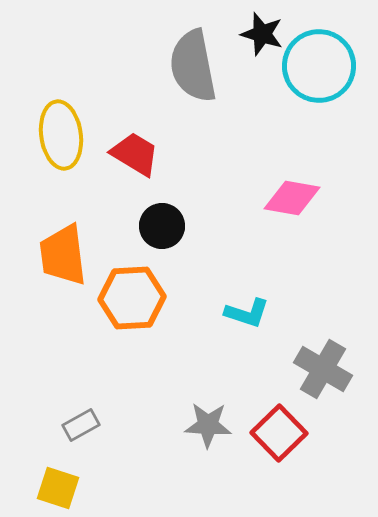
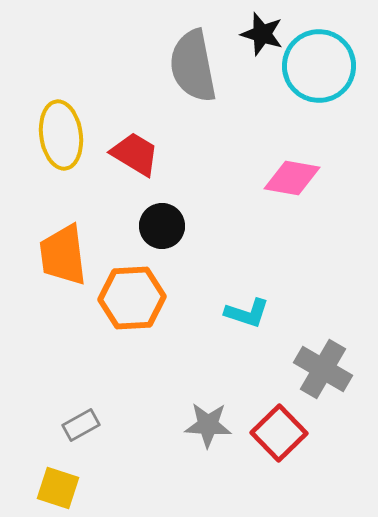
pink diamond: moved 20 px up
